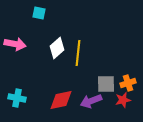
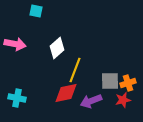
cyan square: moved 3 px left, 2 px up
yellow line: moved 3 px left, 17 px down; rotated 15 degrees clockwise
gray square: moved 4 px right, 3 px up
red diamond: moved 5 px right, 7 px up
